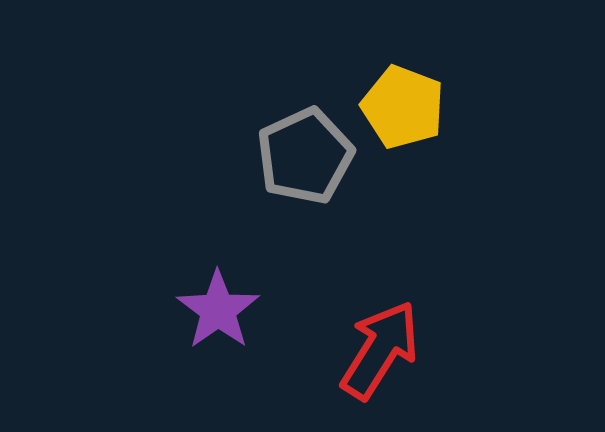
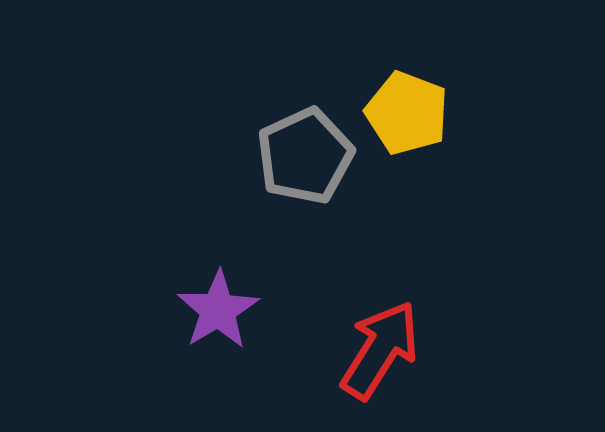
yellow pentagon: moved 4 px right, 6 px down
purple star: rotated 4 degrees clockwise
